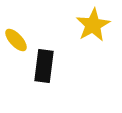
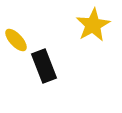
black rectangle: rotated 28 degrees counterclockwise
